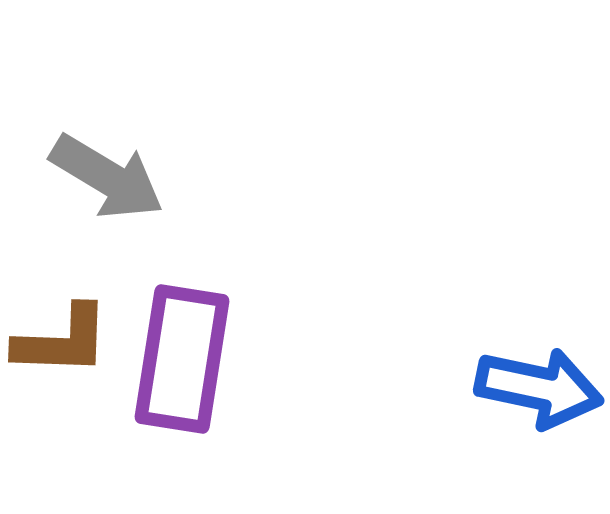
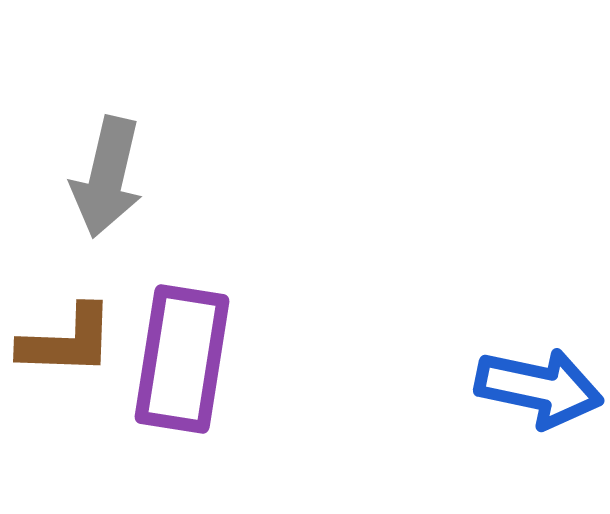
gray arrow: rotated 72 degrees clockwise
brown L-shape: moved 5 px right
